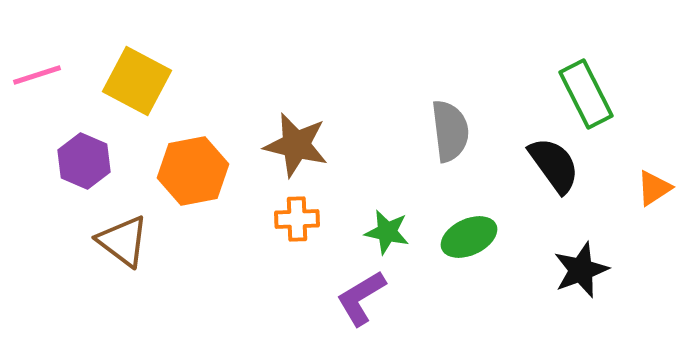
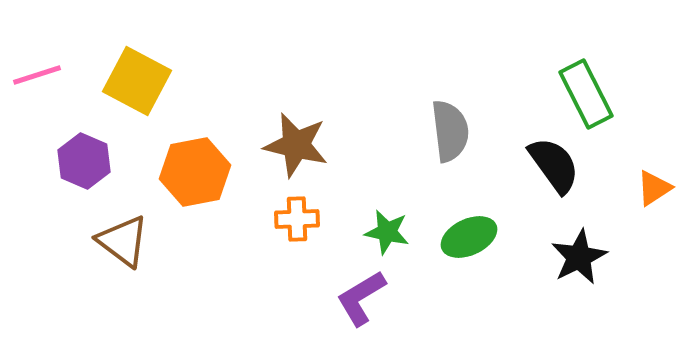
orange hexagon: moved 2 px right, 1 px down
black star: moved 2 px left, 13 px up; rotated 6 degrees counterclockwise
